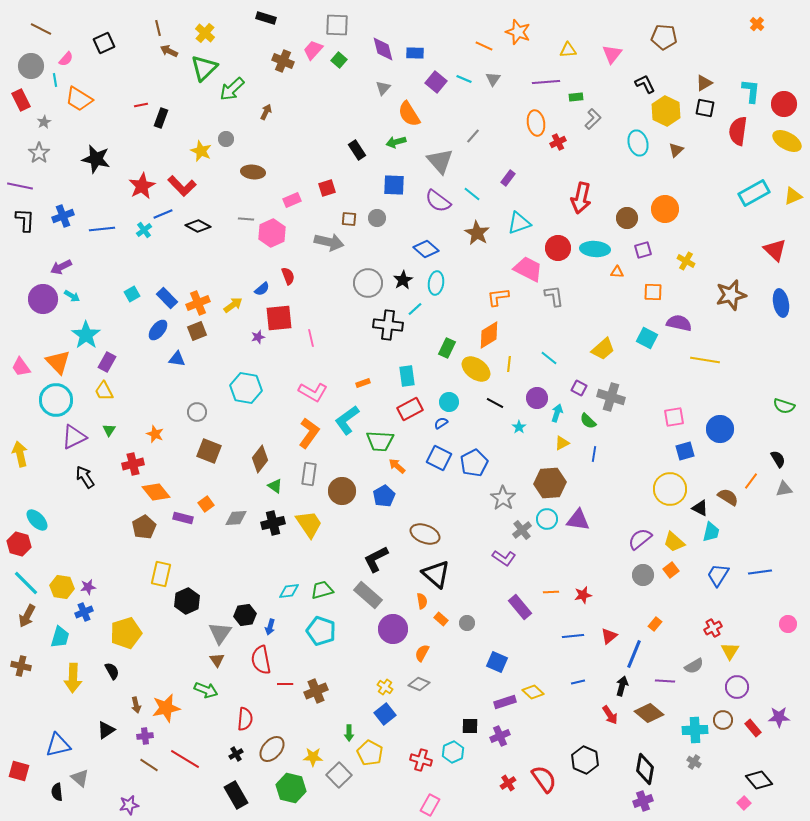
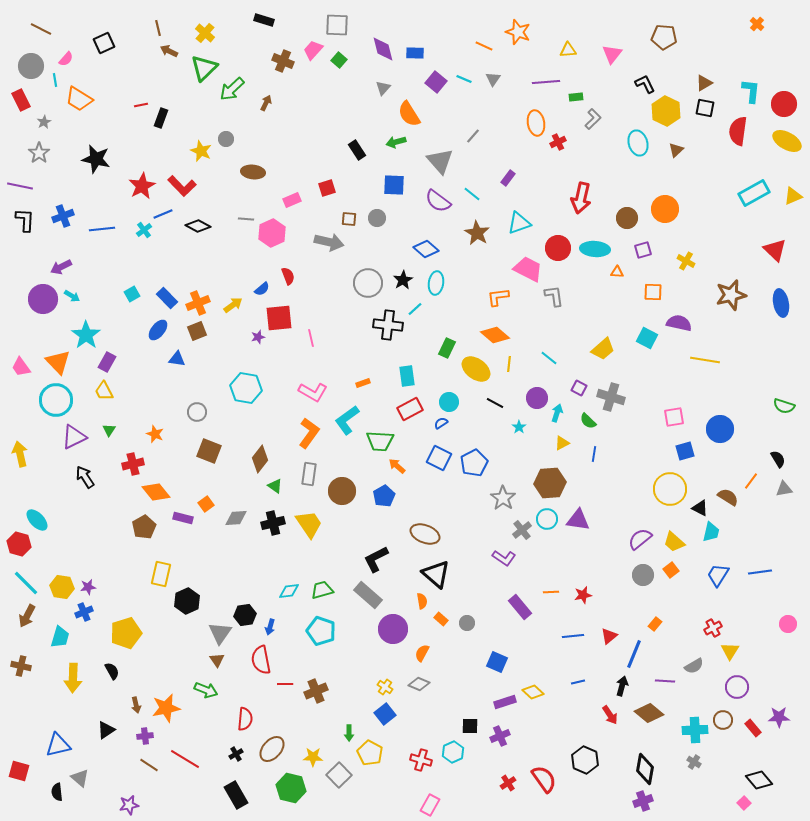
black rectangle at (266, 18): moved 2 px left, 2 px down
brown arrow at (266, 112): moved 9 px up
orange diamond at (489, 335): moved 6 px right; rotated 72 degrees clockwise
